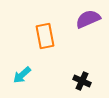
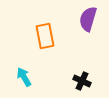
purple semicircle: rotated 50 degrees counterclockwise
cyan arrow: moved 2 px right, 2 px down; rotated 102 degrees clockwise
